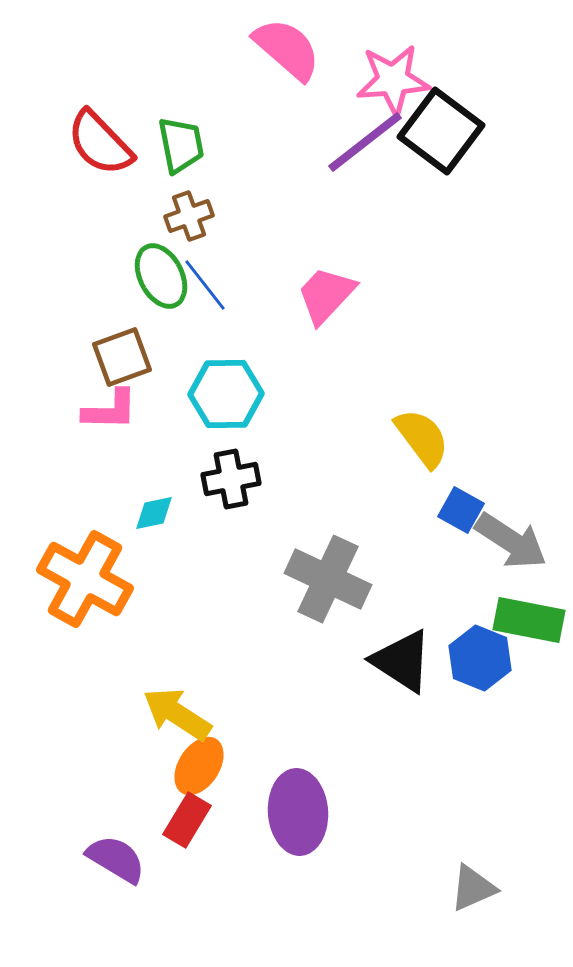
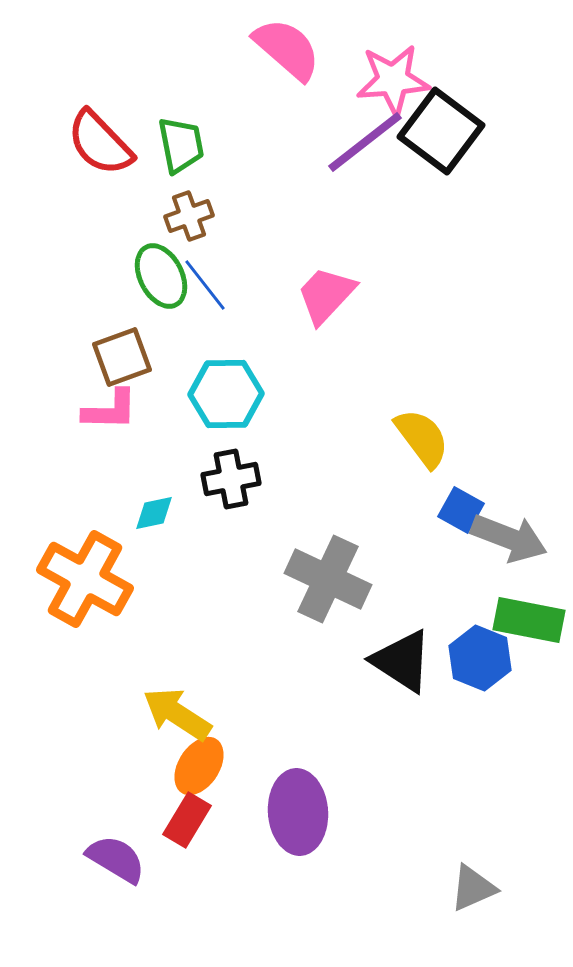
gray arrow: moved 2 px left, 3 px up; rotated 12 degrees counterclockwise
